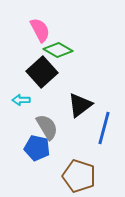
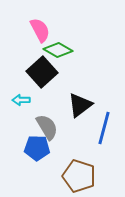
blue pentagon: rotated 10 degrees counterclockwise
